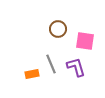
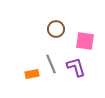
brown circle: moved 2 px left
